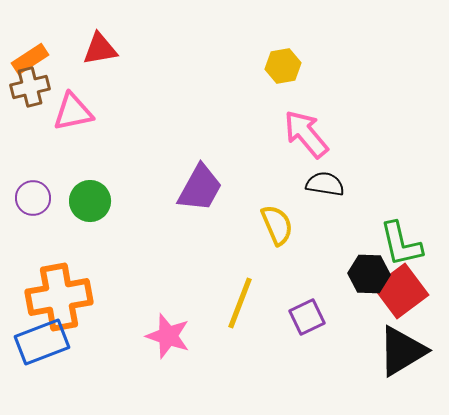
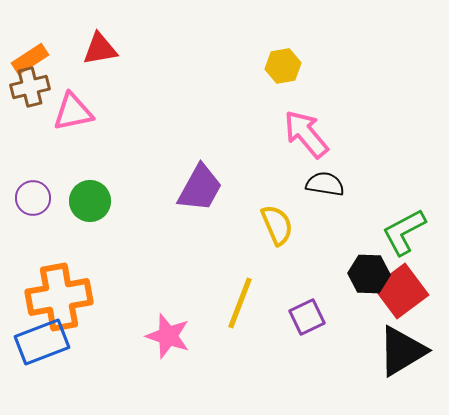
green L-shape: moved 3 px right, 12 px up; rotated 75 degrees clockwise
